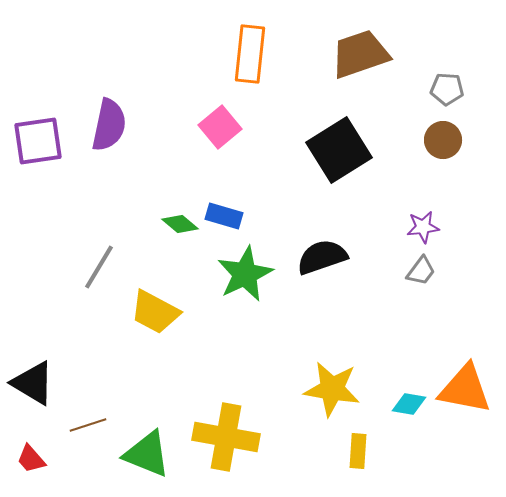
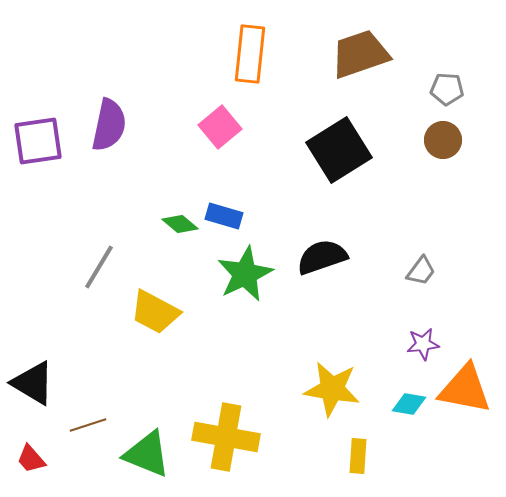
purple star: moved 117 px down
yellow rectangle: moved 5 px down
